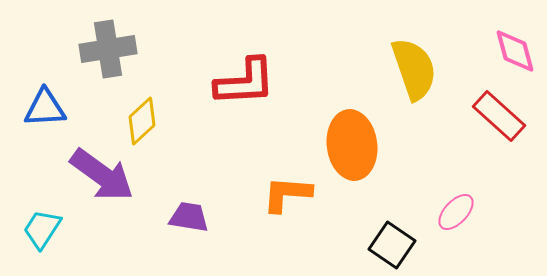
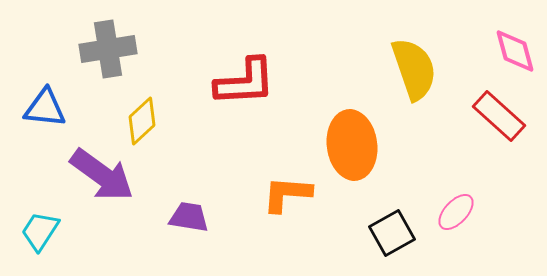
blue triangle: rotated 9 degrees clockwise
cyan trapezoid: moved 2 px left, 2 px down
black square: moved 12 px up; rotated 27 degrees clockwise
